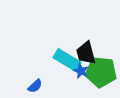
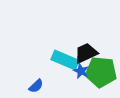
black trapezoid: rotated 80 degrees clockwise
cyan rectangle: moved 2 px left; rotated 8 degrees counterclockwise
blue semicircle: moved 1 px right
